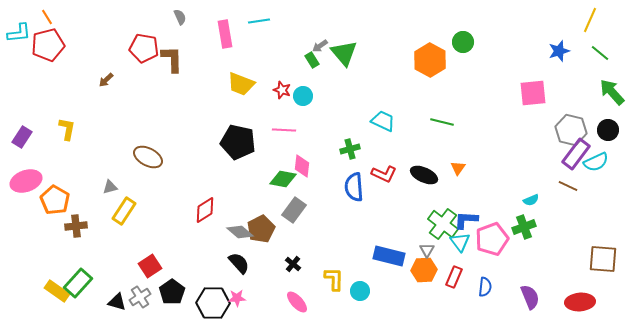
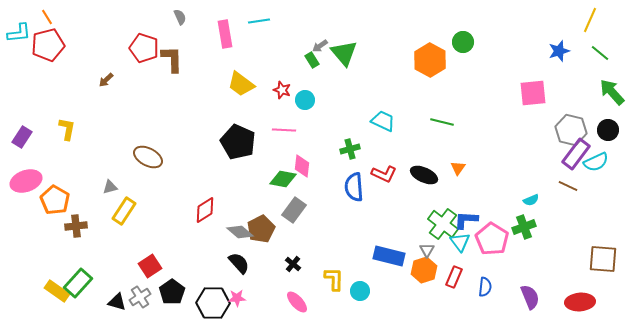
red pentagon at (144, 48): rotated 8 degrees clockwise
yellow trapezoid at (241, 84): rotated 16 degrees clockwise
cyan circle at (303, 96): moved 2 px right, 4 px down
black pentagon at (238, 142): rotated 12 degrees clockwise
pink pentagon at (492, 239): rotated 20 degrees counterclockwise
orange hexagon at (424, 270): rotated 15 degrees counterclockwise
